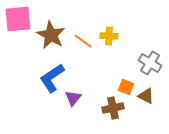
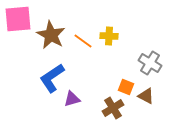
purple triangle: moved 1 px left, 1 px down; rotated 36 degrees clockwise
brown cross: rotated 20 degrees counterclockwise
